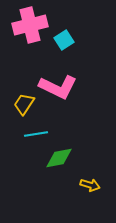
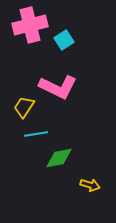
yellow trapezoid: moved 3 px down
